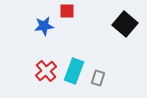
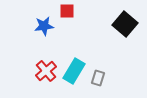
cyan rectangle: rotated 10 degrees clockwise
